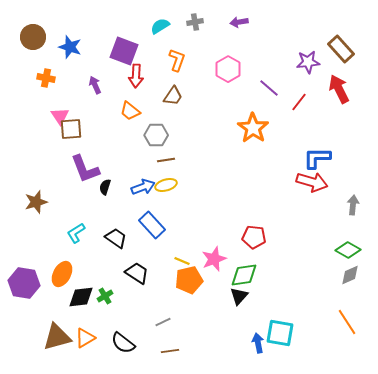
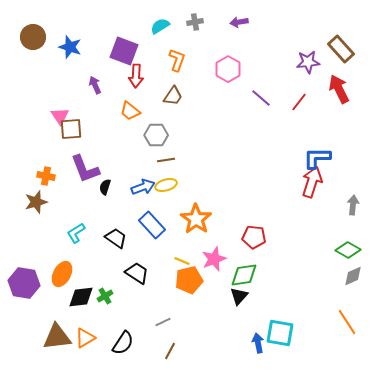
orange cross at (46, 78): moved 98 px down
purple line at (269, 88): moved 8 px left, 10 px down
orange star at (253, 128): moved 57 px left, 91 px down
red arrow at (312, 182): rotated 88 degrees counterclockwise
gray diamond at (350, 275): moved 3 px right, 1 px down
brown triangle at (57, 337): rotated 8 degrees clockwise
black semicircle at (123, 343): rotated 95 degrees counterclockwise
brown line at (170, 351): rotated 54 degrees counterclockwise
